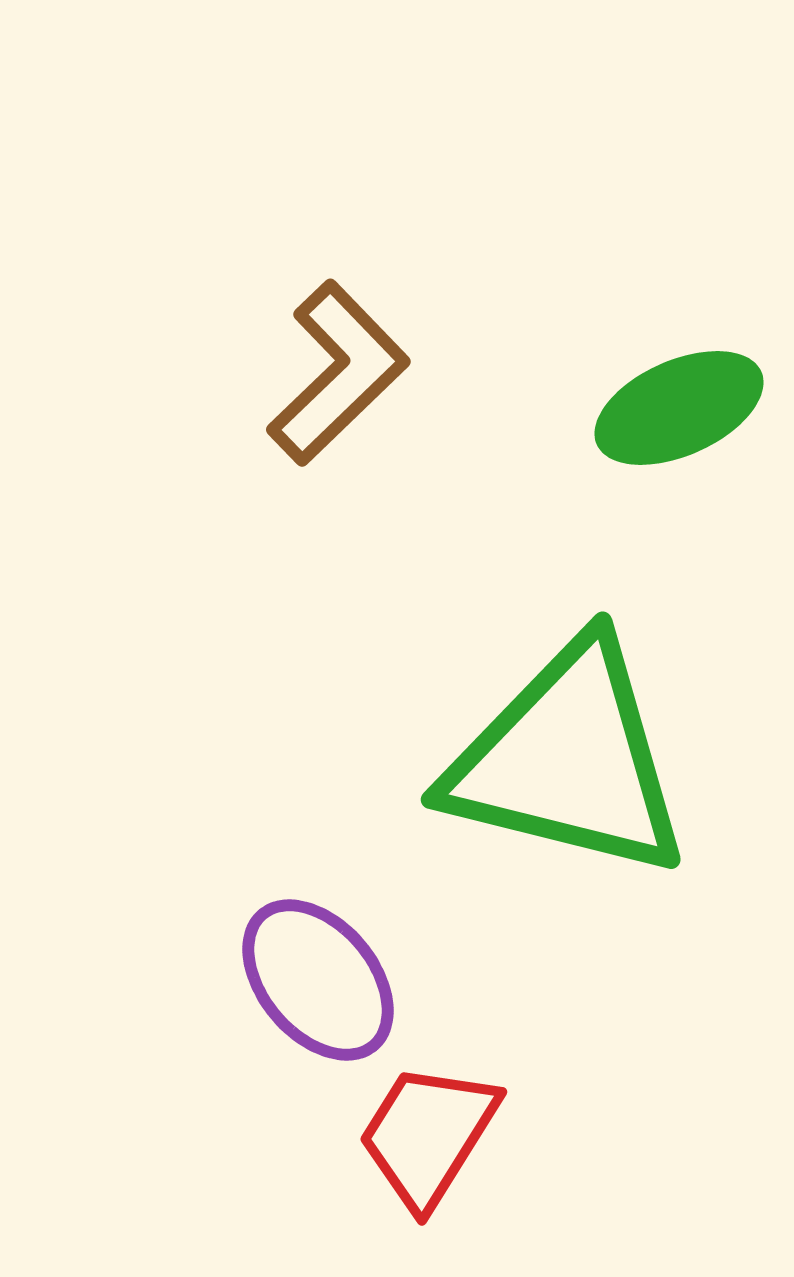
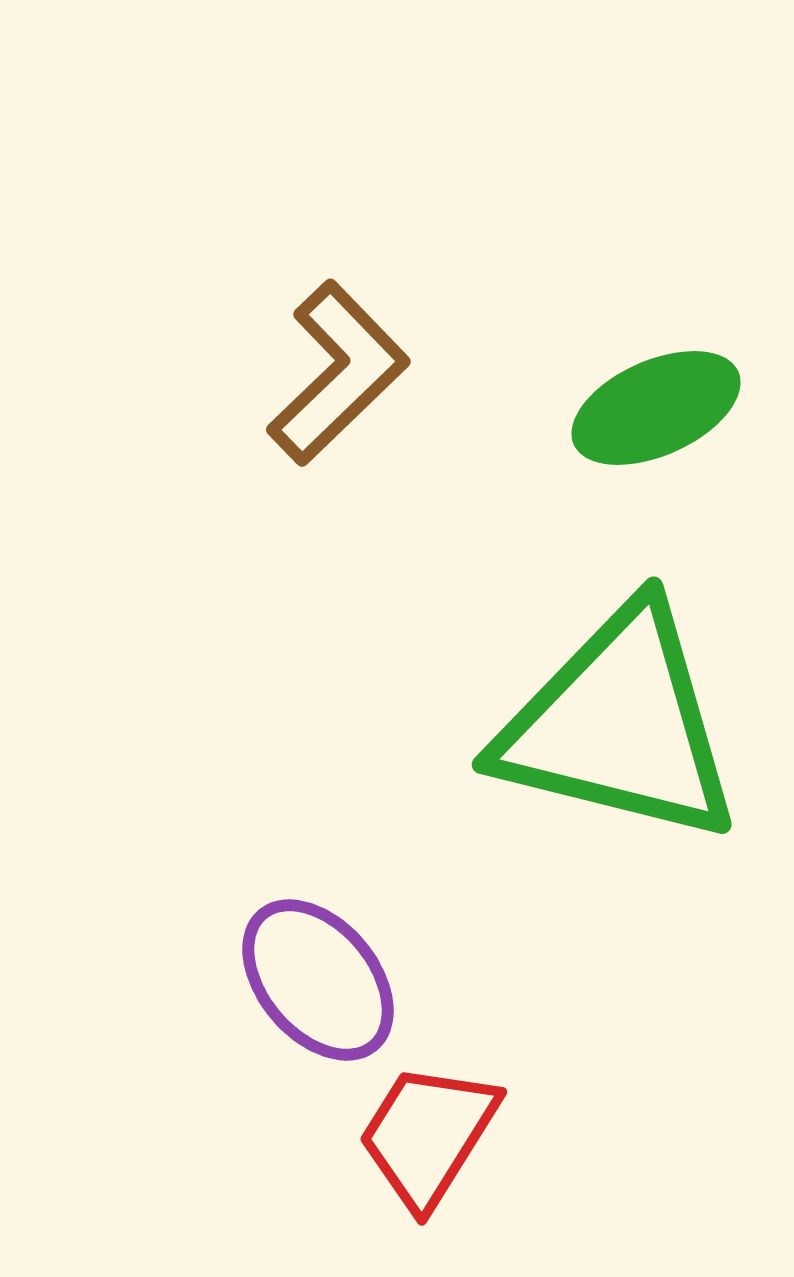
green ellipse: moved 23 px left
green triangle: moved 51 px right, 35 px up
